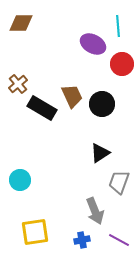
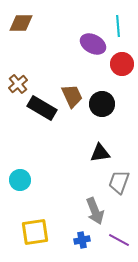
black triangle: rotated 25 degrees clockwise
